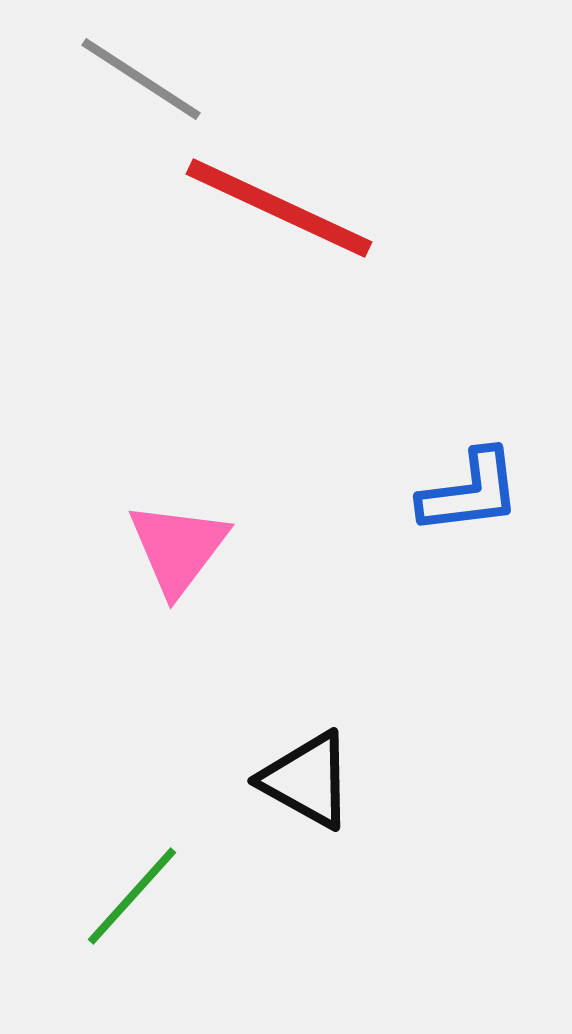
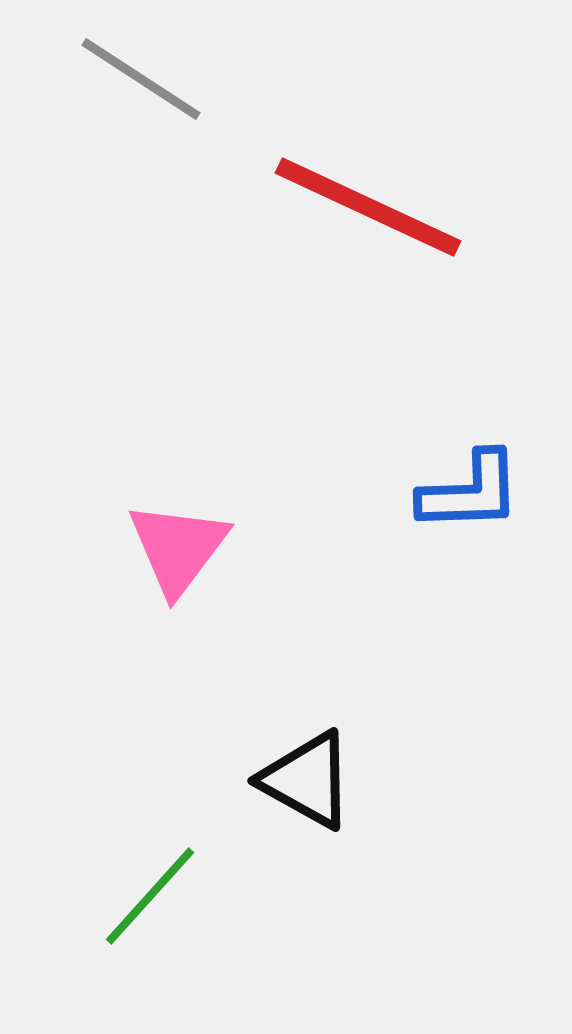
red line: moved 89 px right, 1 px up
blue L-shape: rotated 5 degrees clockwise
green line: moved 18 px right
